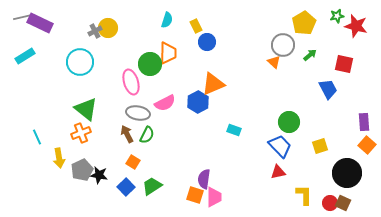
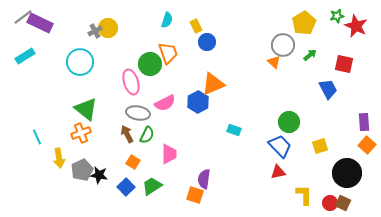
gray line at (23, 17): rotated 24 degrees counterclockwise
red star at (356, 26): rotated 10 degrees clockwise
orange trapezoid at (168, 53): rotated 20 degrees counterclockwise
pink trapezoid at (214, 197): moved 45 px left, 43 px up
